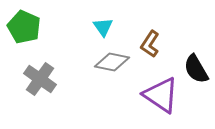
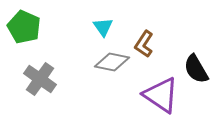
brown L-shape: moved 6 px left
